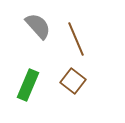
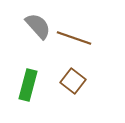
brown line: moved 2 px left, 1 px up; rotated 48 degrees counterclockwise
green rectangle: rotated 8 degrees counterclockwise
